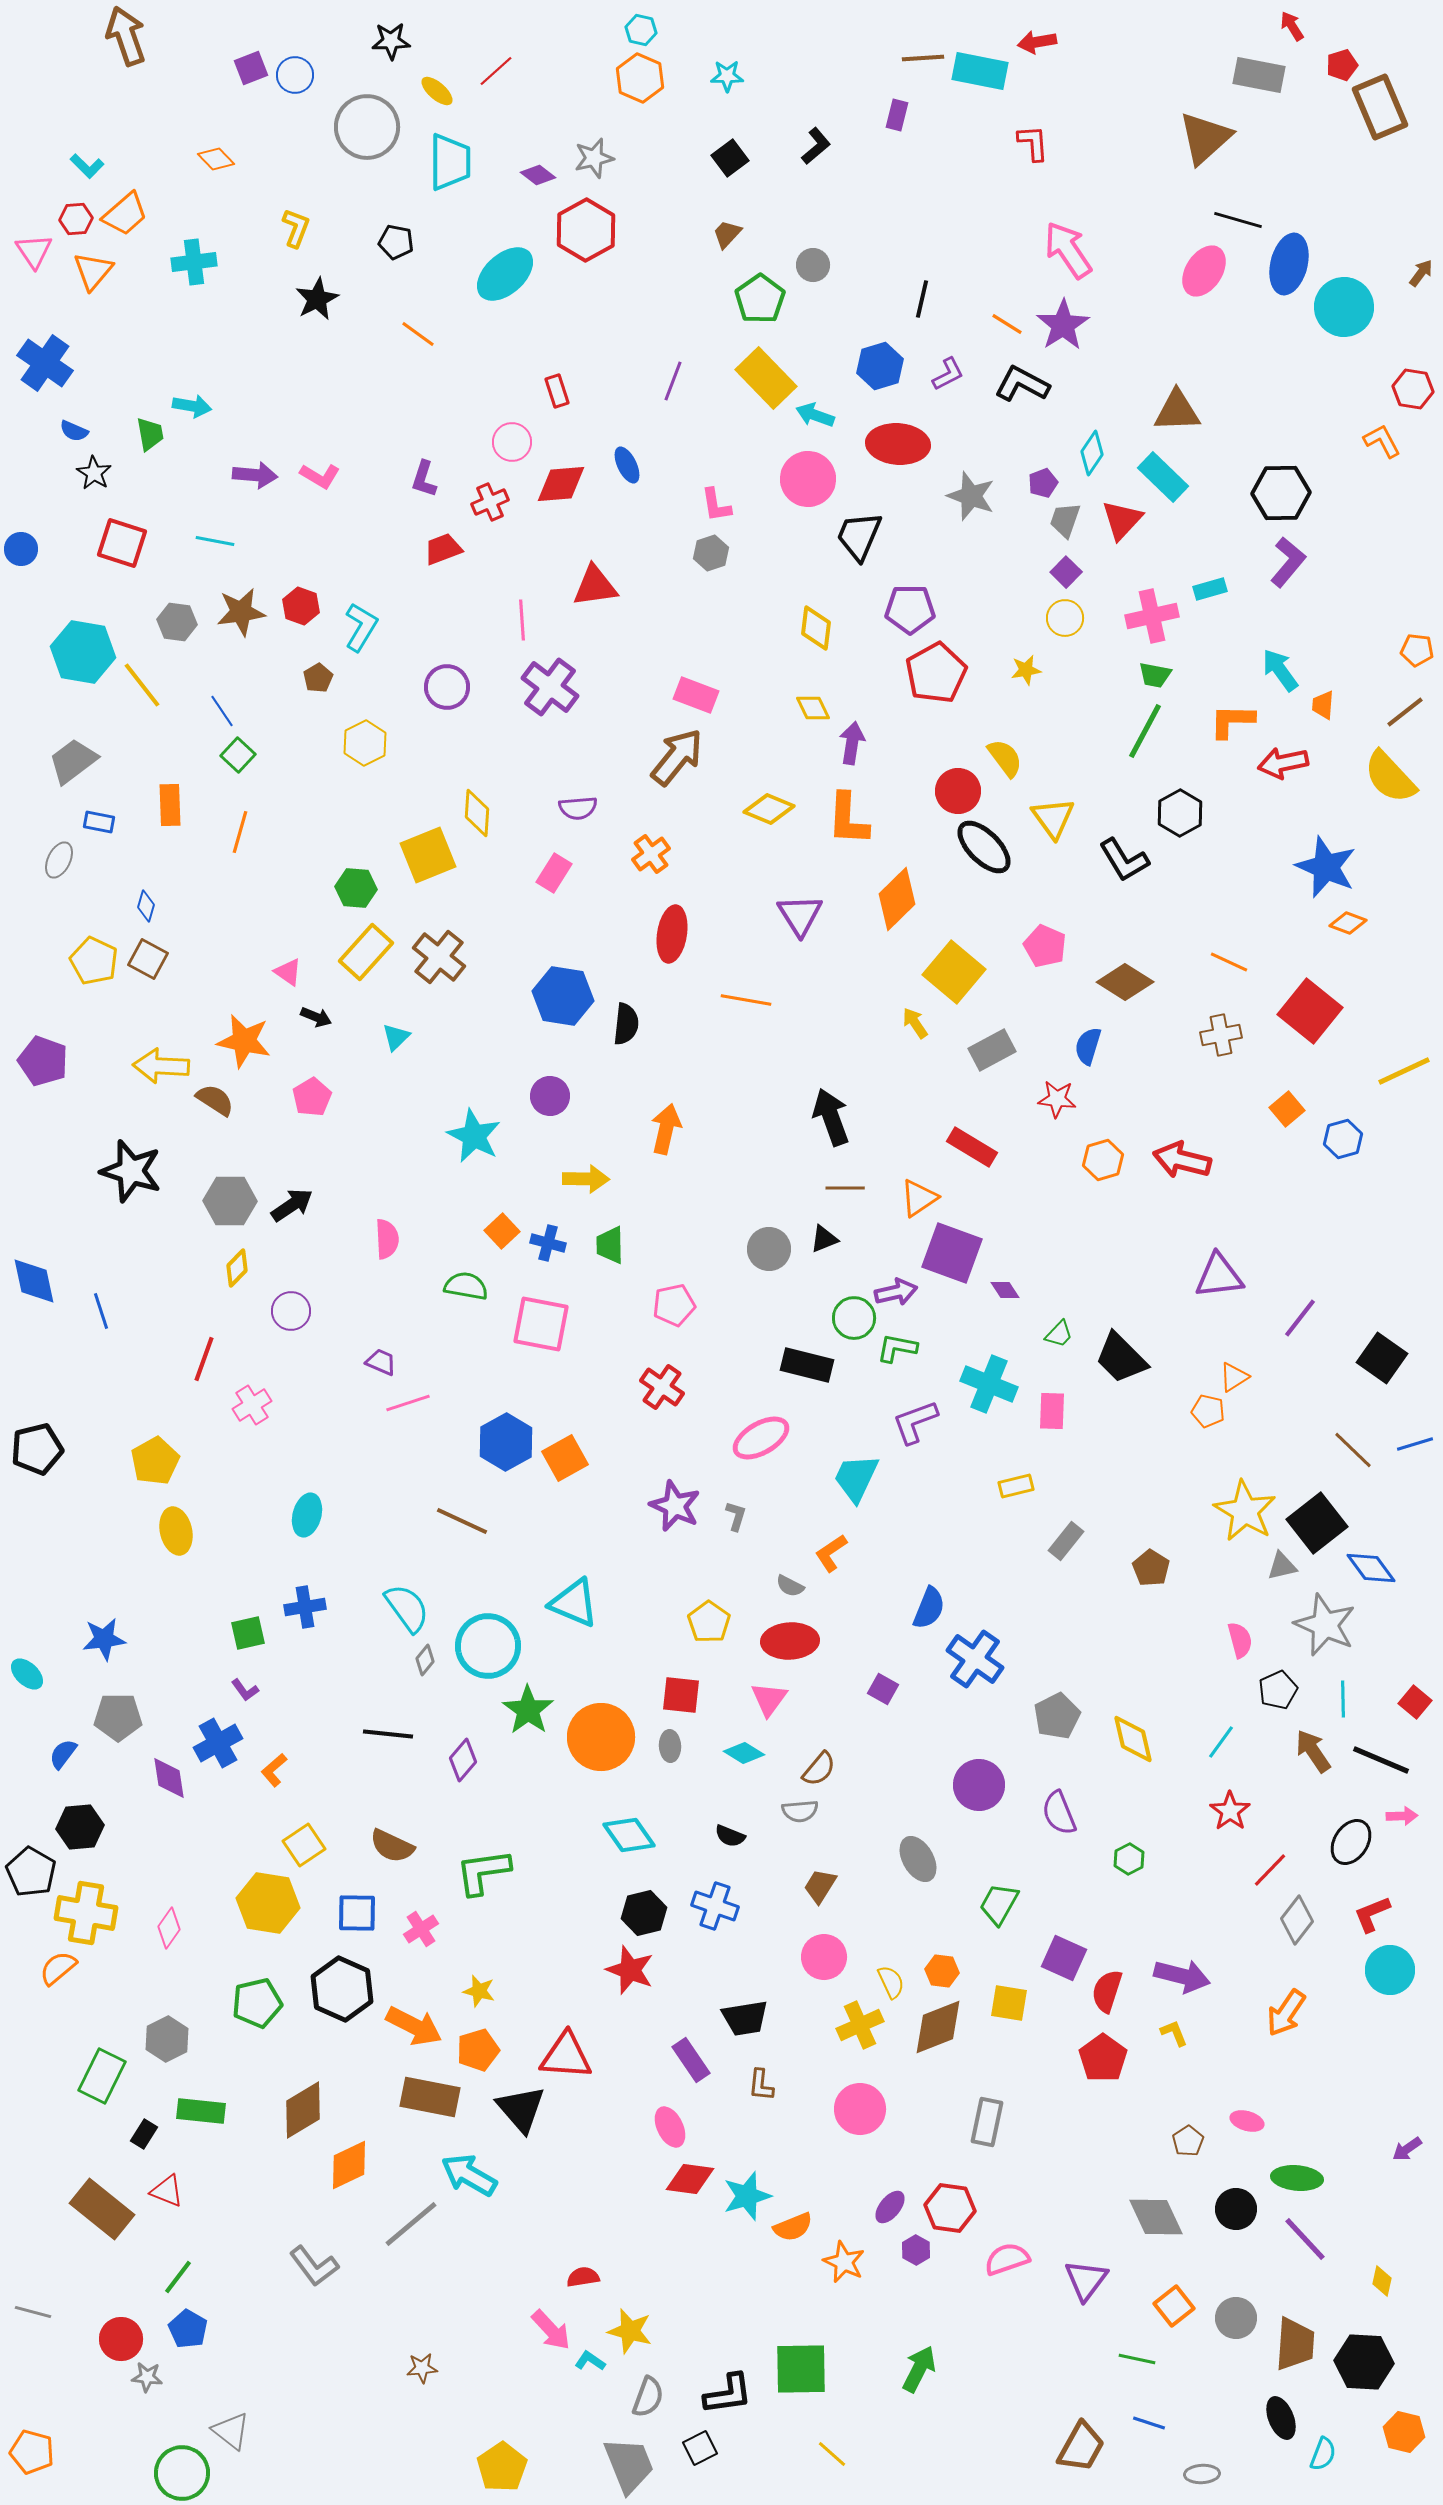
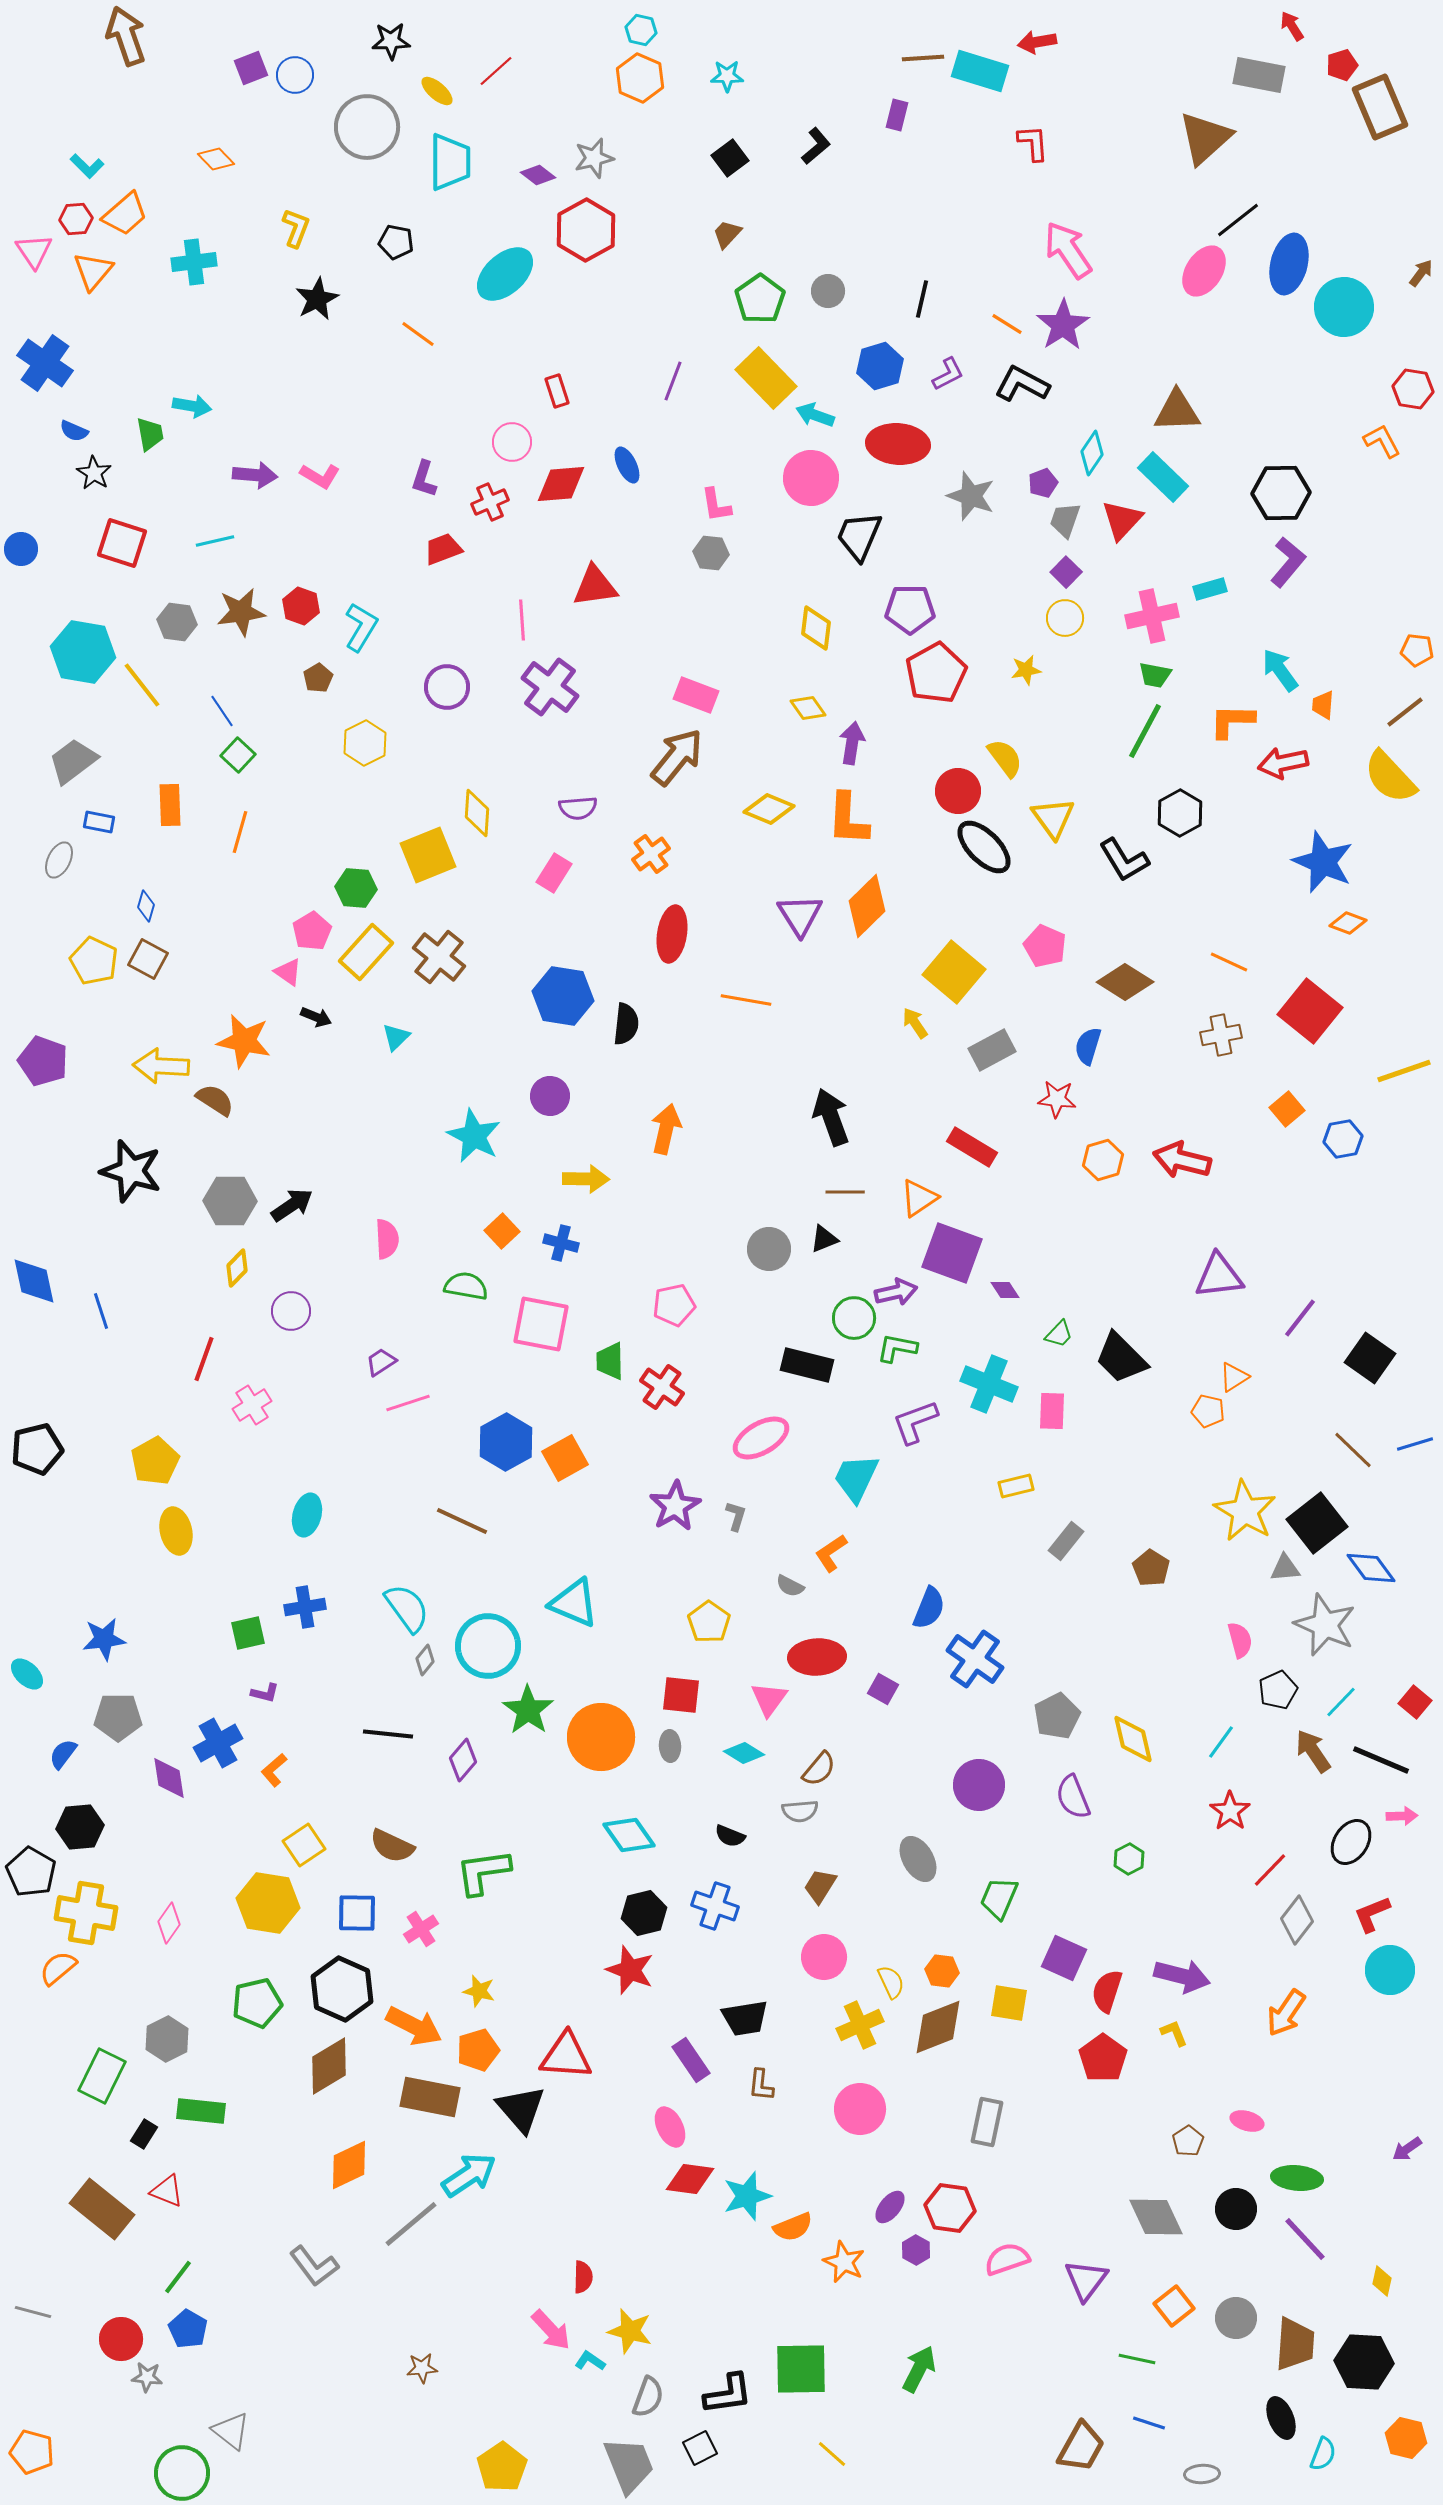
cyan rectangle at (980, 71): rotated 6 degrees clockwise
black line at (1238, 220): rotated 54 degrees counterclockwise
gray circle at (813, 265): moved 15 px right, 26 px down
pink circle at (808, 479): moved 3 px right, 1 px up
cyan line at (215, 541): rotated 24 degrees counterclockwise
gray hexagon at (711, 553): rotated 24 degrees clockwise
yellow diamond at (813, 708): moved 5 px left; rotated 9 degrees counterclockwise
blue star at (1326, 867): moved 3 px left, 5 px up
orange diamond at (897, 899): moved 30 px left, 7 px down
yellow line at (1404, 1071): rotated 6 degrees clockwise
pink pentagon at (312, 1097): moved 166 px up
blue hexagon at (1343, 1139): rotated 6 degrees clockwise
brown line at (845, 1188): moved 4 px down
blue cross at (548, 1243): moved 13 px right
green trapezoid at (610, 1245): moved 116 px down
black square at (1382, 1358): moved 12 px left
purple trapezoid at (381, 1362): rotated 56 degrees counterclockwise
purple star at (675, 1506): rotated 18 degrees clockwise
gray triangle at (1282, 1566): moved 3 px right, 2 px down; rotated 8 degrees clockwise
red ellipse at (790, 1641): moved 27 px right, 16 px down
purple L-shape at (245, 1690): moved 20 px right, 3 px down; rotated 40 degrees counterclockwise
cyan line at (1343, 1699): moved 2 px left, 3 px down; rotated 45 degrees clockwise
purple semicircle at (1059, 1813): moved 14 px right, 16 px up
green trapezoid at (999, 1904): moved 6 px up; rotated 6 degrees counterclockwise
pink diamond at (169, 1928): moved 5 px up
brown diamond at (303, 2110): moved 26 px right, 44 px up
cyan arrow at (469, 2175): rotated 116 degrees clockwise
red semicircle at (583, 2277): rotated 100 degrees clockwise
orange hexagon at (1404, 2432): moved 2 px right, 6 px down
